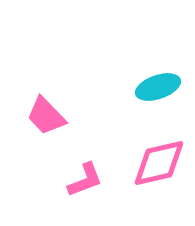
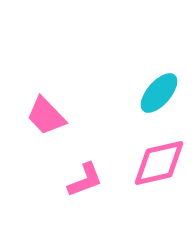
cyan ellipse: moved 1 px right, 6 px down; rotated 30 degrees counterclockwise
